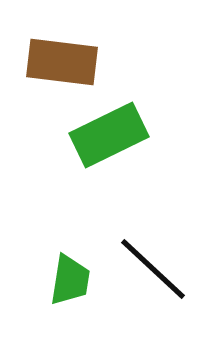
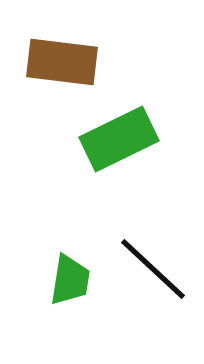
green rectangle: moved 10 px right, 4 px down
